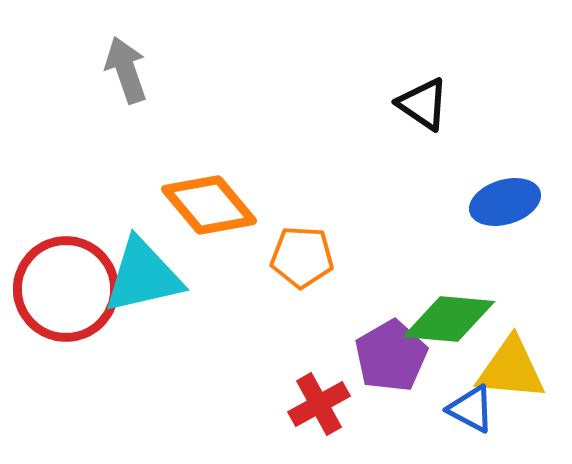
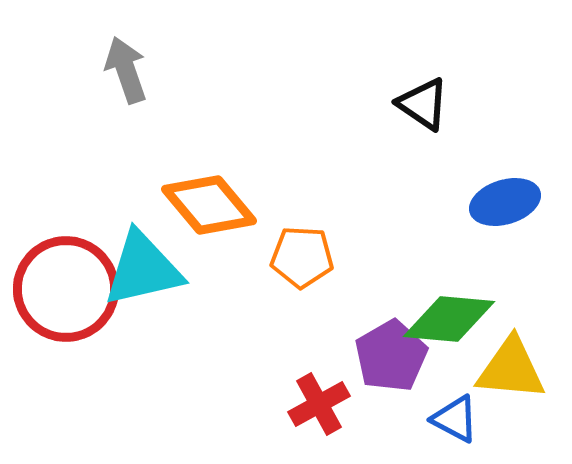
cyan triangle: moved 7 px up
blue triangle: moved 16 px left, 10 px down
